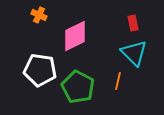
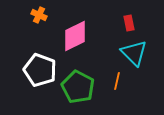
red rectangle: moved 4 px left
white pentagon: rotated 12 degrees clockwise
orange line: moved 1 px left
